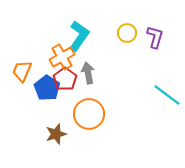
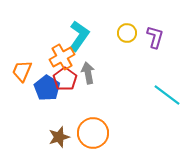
orange circle: moved 4 px right, 19 px down
brown star: moved 3 px right, 3 px down
